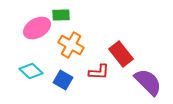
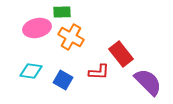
green rectangle: moved 1 px right, 3 px up
pink ellipse: rotated 16 degrees clockwise
orange cross: moved 8 px up
cyan diamond: rotated 35 degrees counterclockwise
